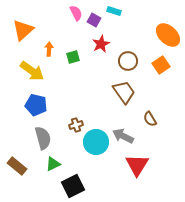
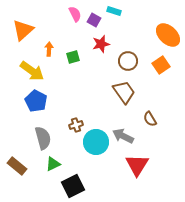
pink semicircle: moved 1 px left, 1 px down
red star: rotated 12 degrees clockwise
blue pentagon: moved 4 px up; rotated 15 degrees clockwise
